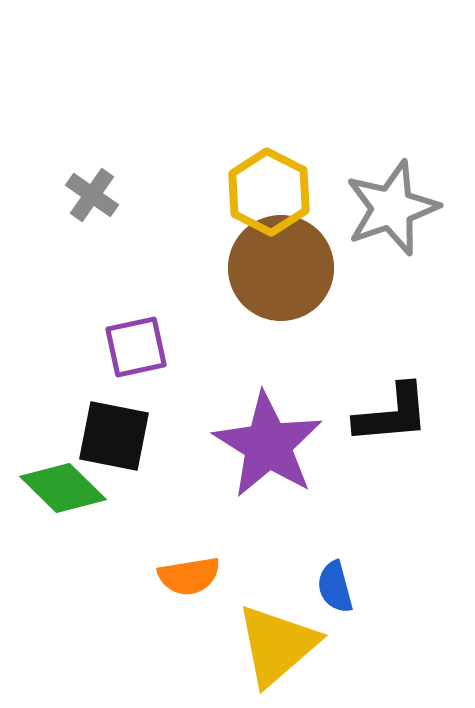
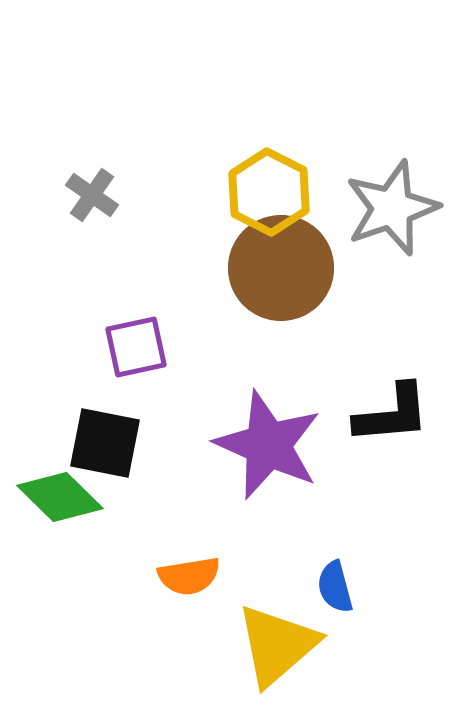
black square: moved 9 px left, 7 px down
purple star: rotated 8 degrees counterclockwise
green diamond: moved 3 px left, 9 px down
